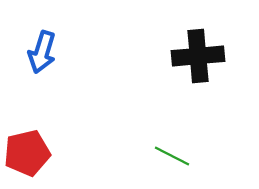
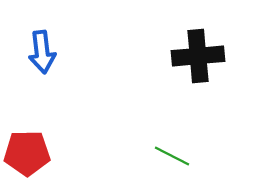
blue arrow: rotated 24 degrees counterclockwise
red pentagon: rotated 12 degrees clockwise
